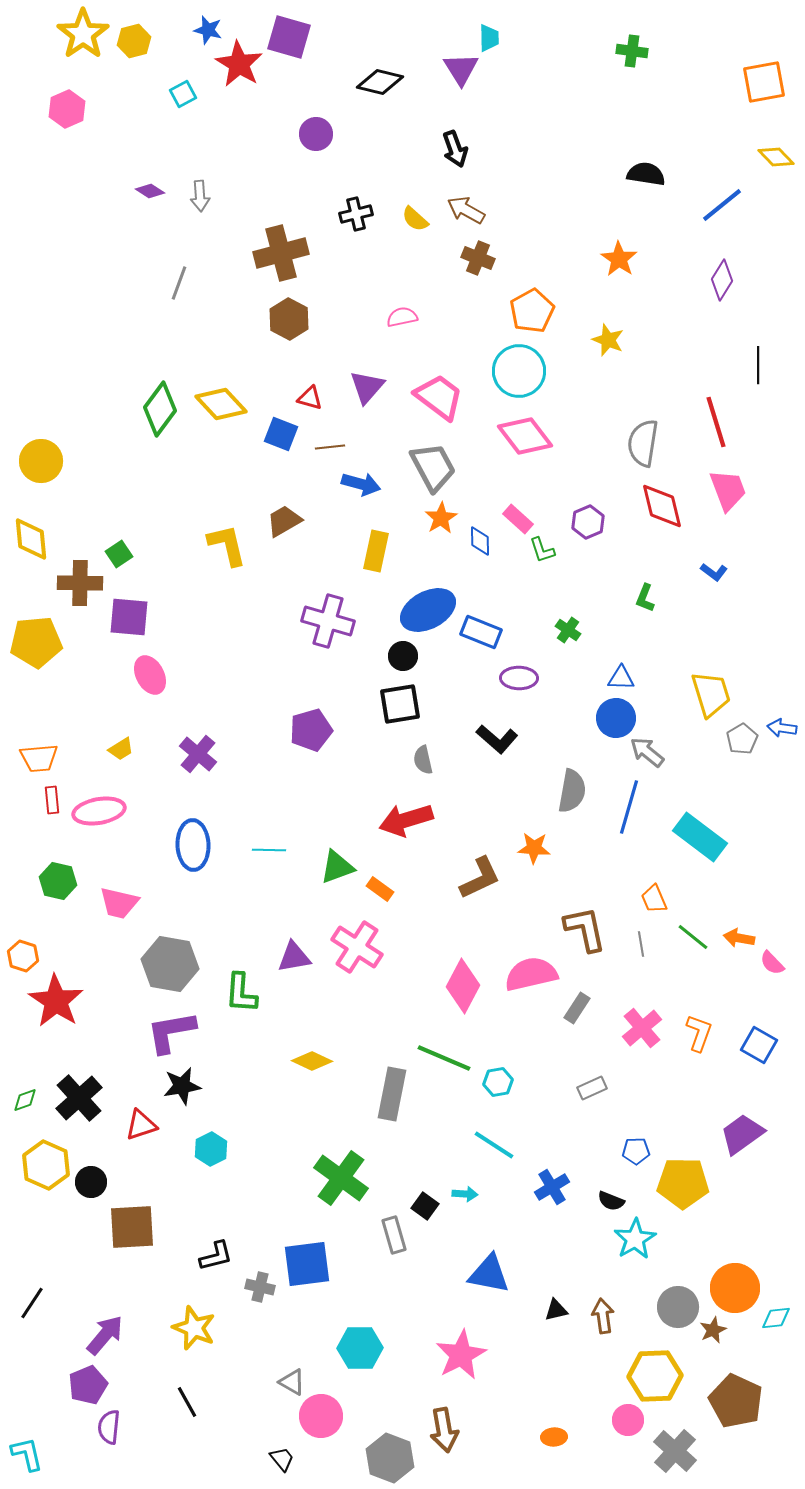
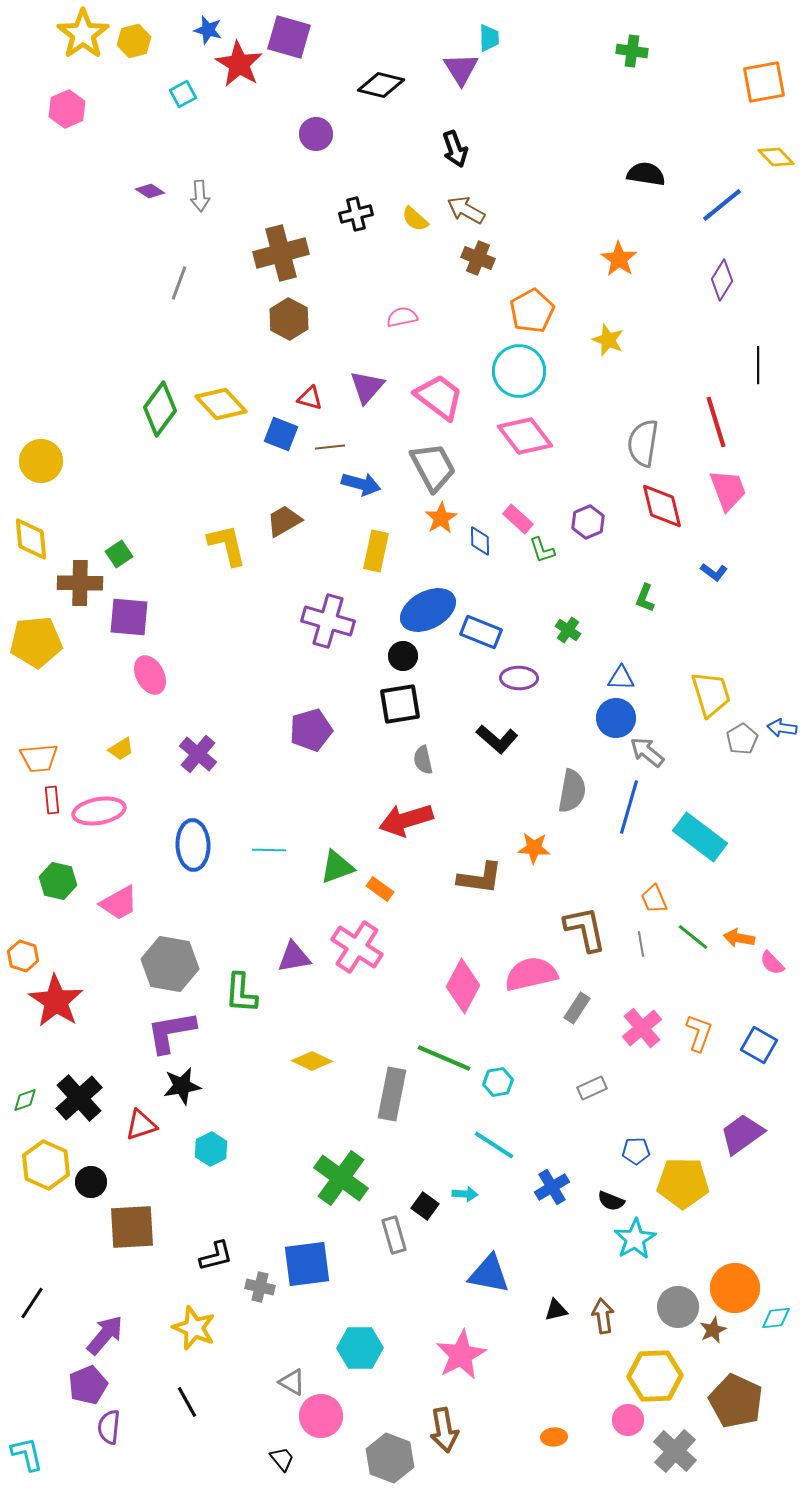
black diamond at (380, 82): moved 1 px right, 3 px down
brown L-shape at (480, 878): rotated 33 degrees clockwise
pink trapezoid at (119, 903): rotated 42 degrees counterclockwise
